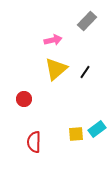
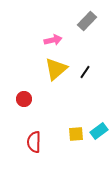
cyan rectangle: moved 2 px right, 2 px down
